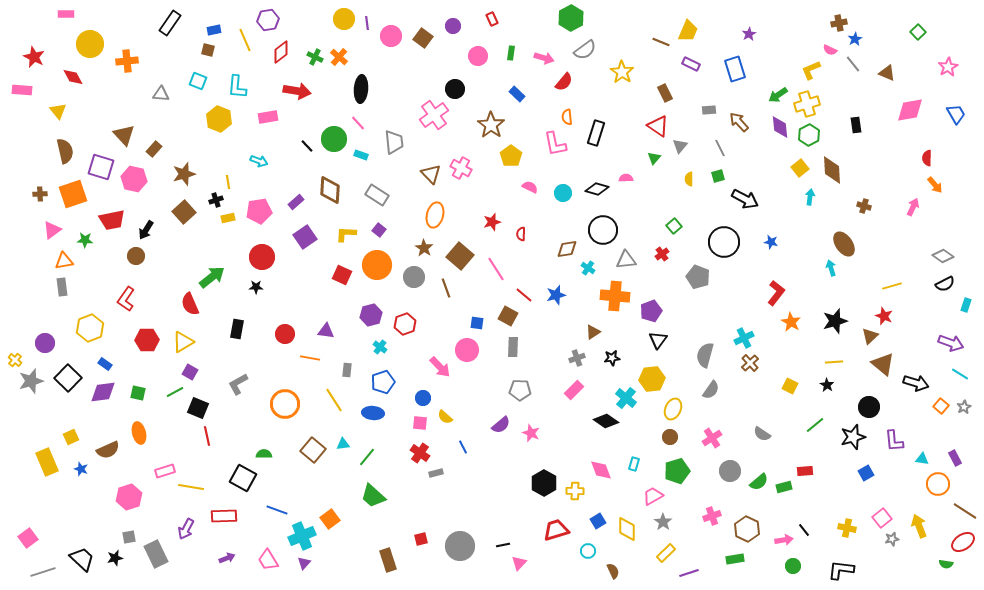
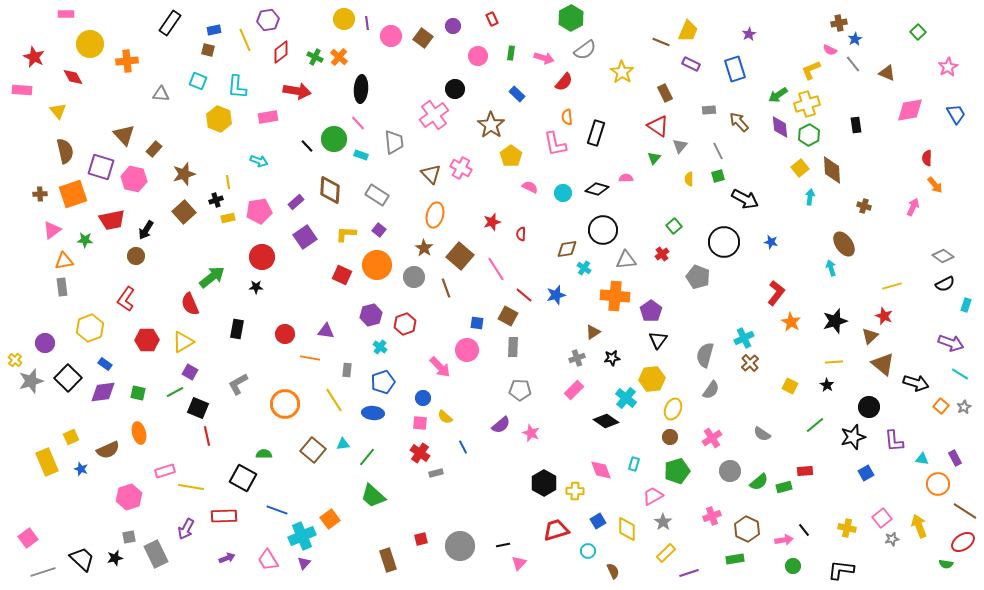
gray line at (720, 148): moved 2 px left, 3 px down
cyan cross at (588, 268): moved 4 px left
purple pentagon at (651, 311): rotated 15 degrees counterclockwise
